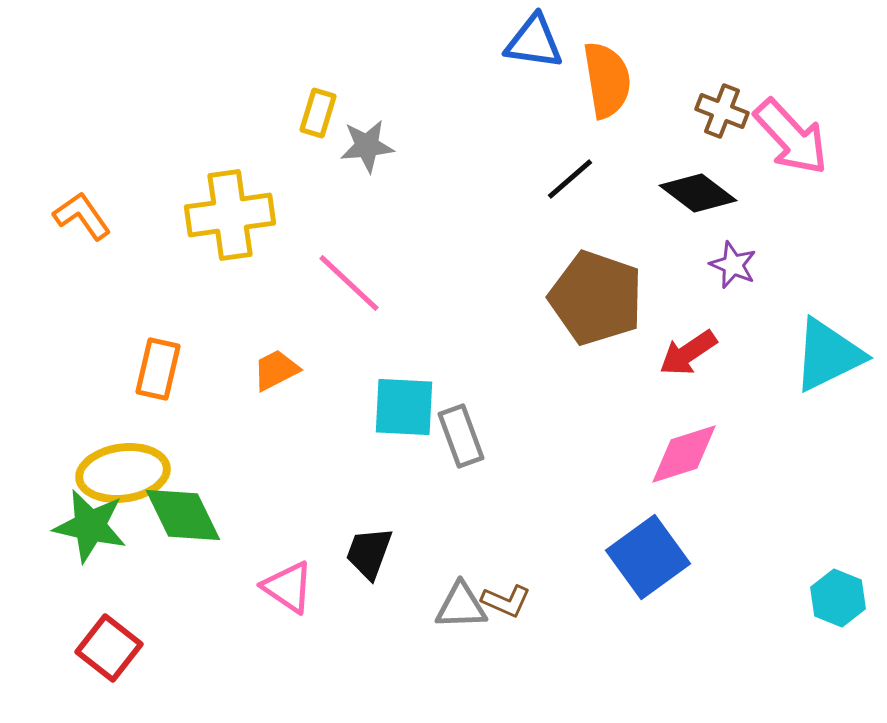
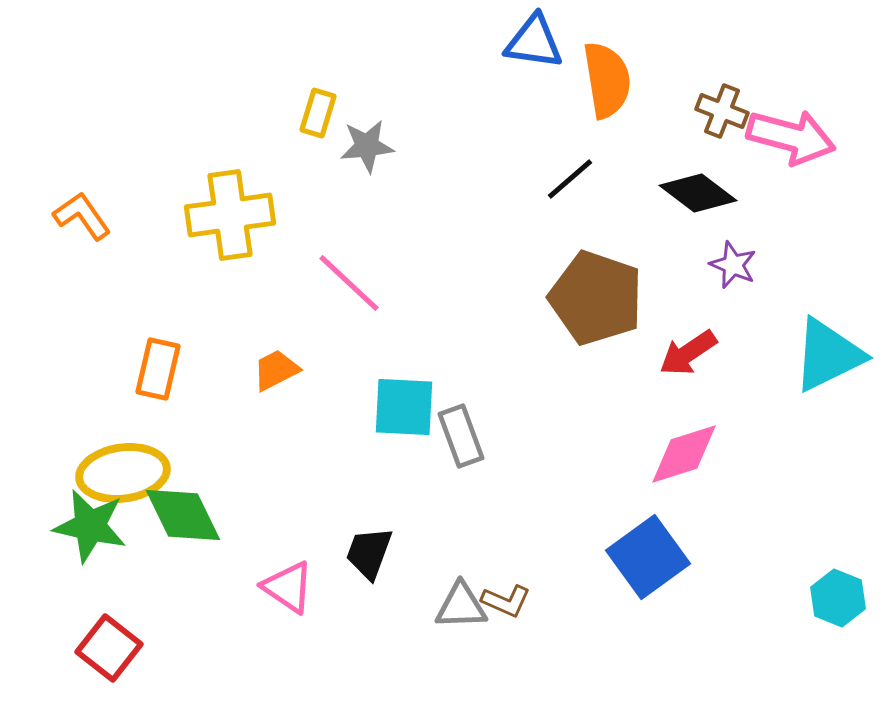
pink arrow: rotated 32 degrees counterclockwise
